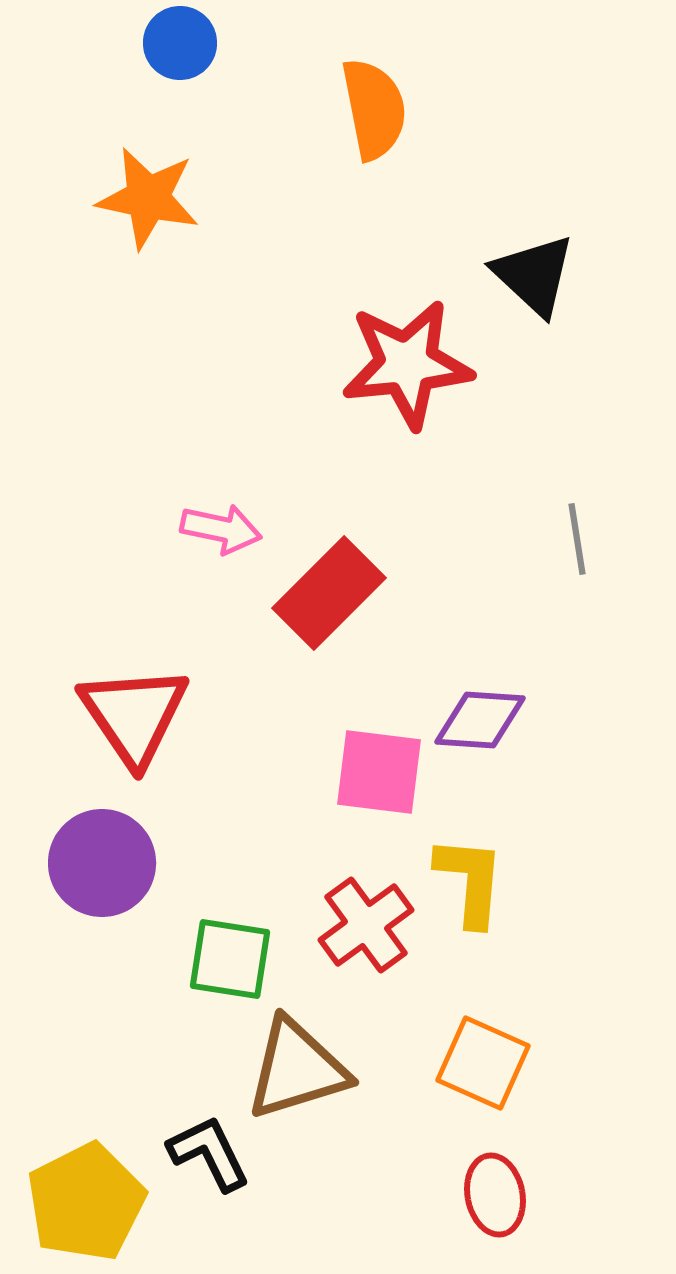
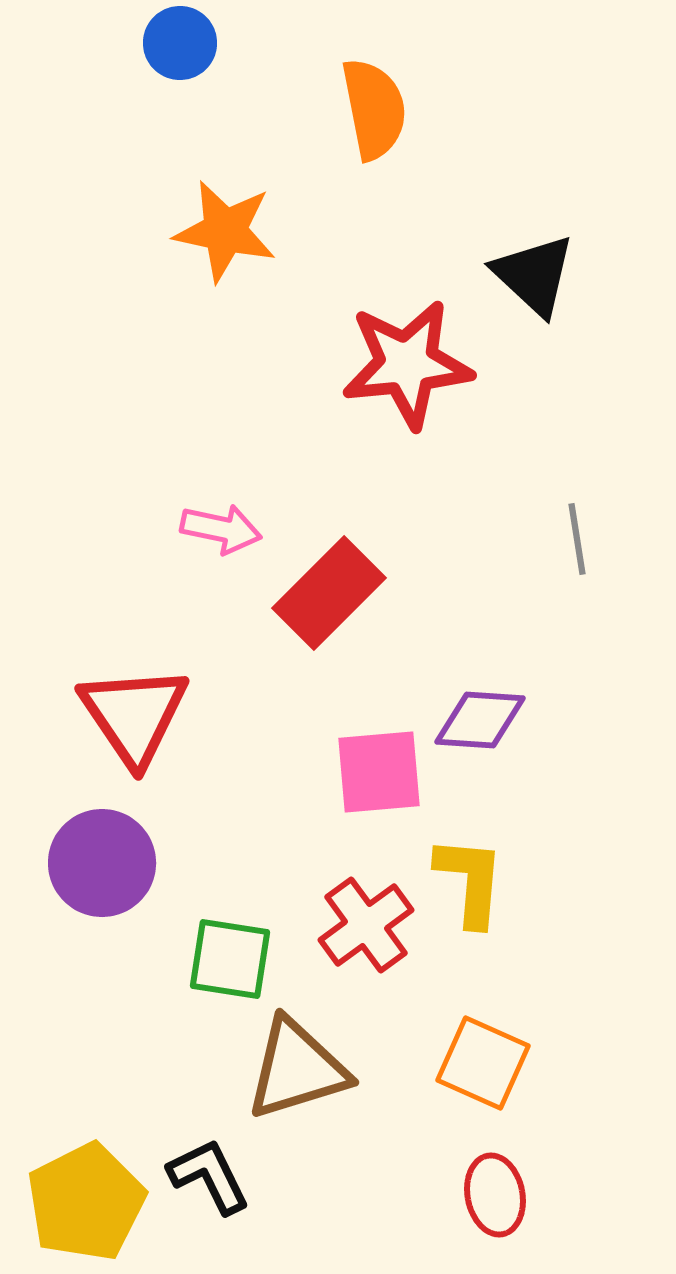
orange star: moved 77 px right, 33 px down
pink square: rotated 12 degrees counterclockwise
black L-shape: moved 23 px down
